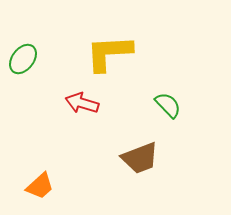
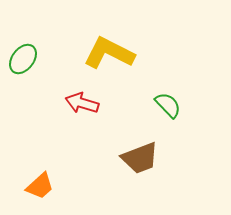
yellow L-shape: rotated 30 degrees clockwise
